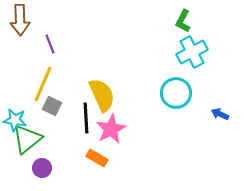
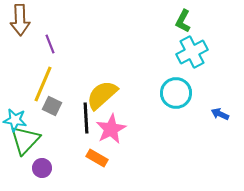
yellow semicircle: rotated 108 degrees counterclockwise
green triangle: moved 2 px left, 1 px down; rotated 8 degrees counterclockwise
